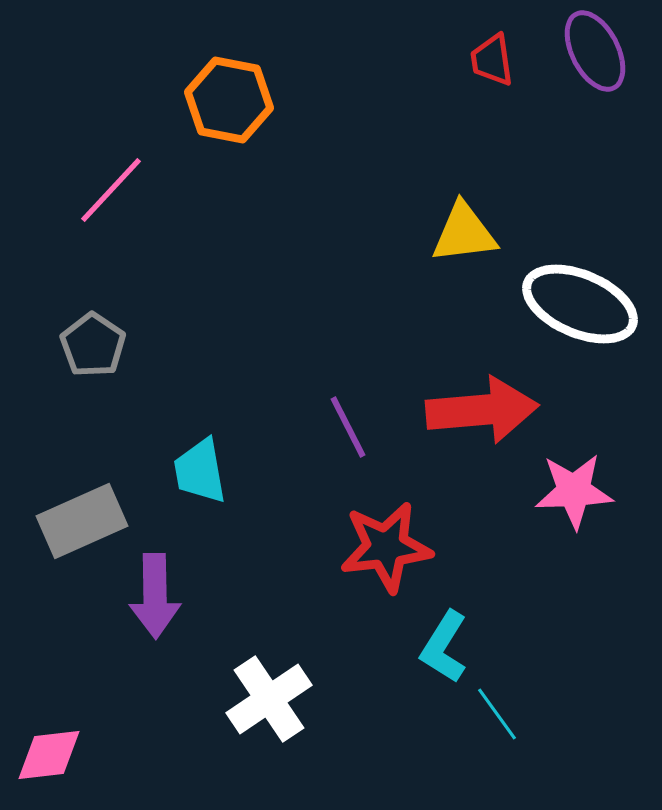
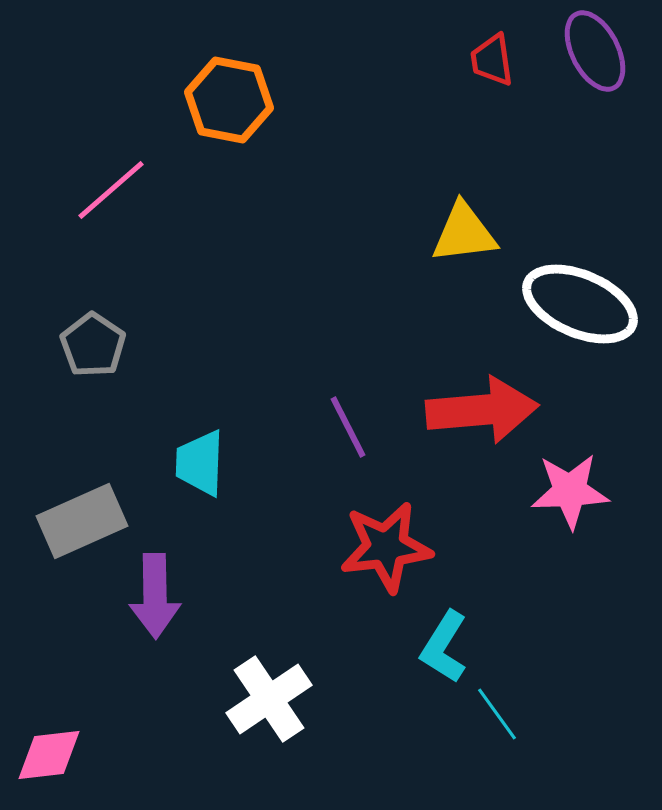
pink line: rotated 6 degrees clockwise
cyan trapezoid: moved 8 px up; rotated 12 degrees clockwise
pink star: moved 4 px left
